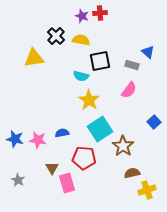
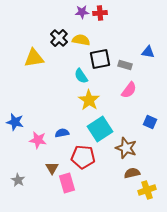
purple star: moved 4 px up; rotated 24 degrees counterclockwise
black cross: moved 3 px right, 2 px down
blue triangle: rotated 32 degrees counterclockwise
black square: moved 2 px up
gray rectangle: moved 7 px left
cyan semicircle: rotated 42 degrees clockwise
blue square: moved 4 px left; rotated 24 degrees counterclockwise
blue star: moved 17 px up
brown star: moved 3 px right, 2 px down; rotated 15 degrees counterclockwise
red pentagon: moved 1 px left, 1 px up
